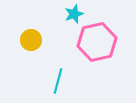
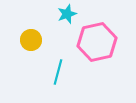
cyan star: moved 7 px left
cyan line: moved 9 px up
